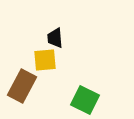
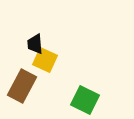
black trapezoid: moved 20 px left, 6 px down
yellow square: rotated 30 degrees clockwise
